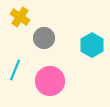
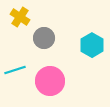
cyan line: rotated 50 degrees clockwise
